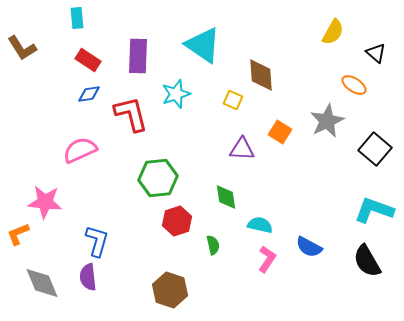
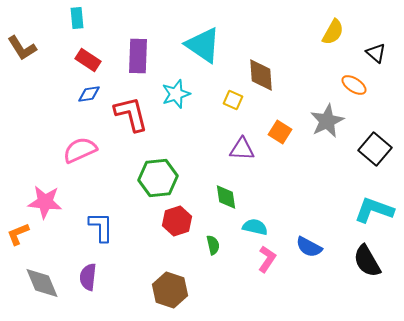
cyan semicircle: moved 5 px left, 2 px down
blue L-shape: moved 4 px right, 14 px up; rotated 16 degrees counterclockwise
purple semicircle: rotated 12 degrees clockwise
